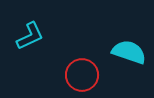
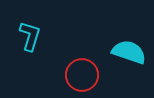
cyan L-shape: rotated 48 degrees counterclockwise
